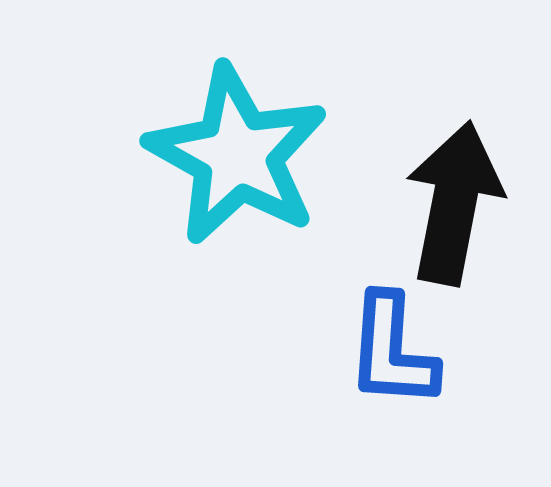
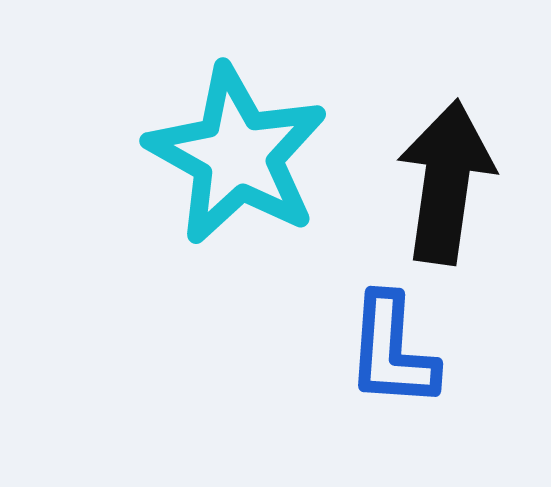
black arrow: moved 8 px left, 21 px up; rotated 3 degrees counterclockwise
